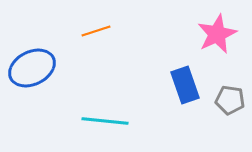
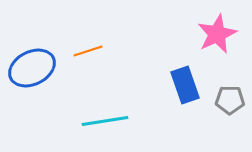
orange line: moved 8 px left, 20 px down
gray pentagon: rotated 8 degrees counterclockwise
cyan line: rotated 15 degrees counterclockwise
